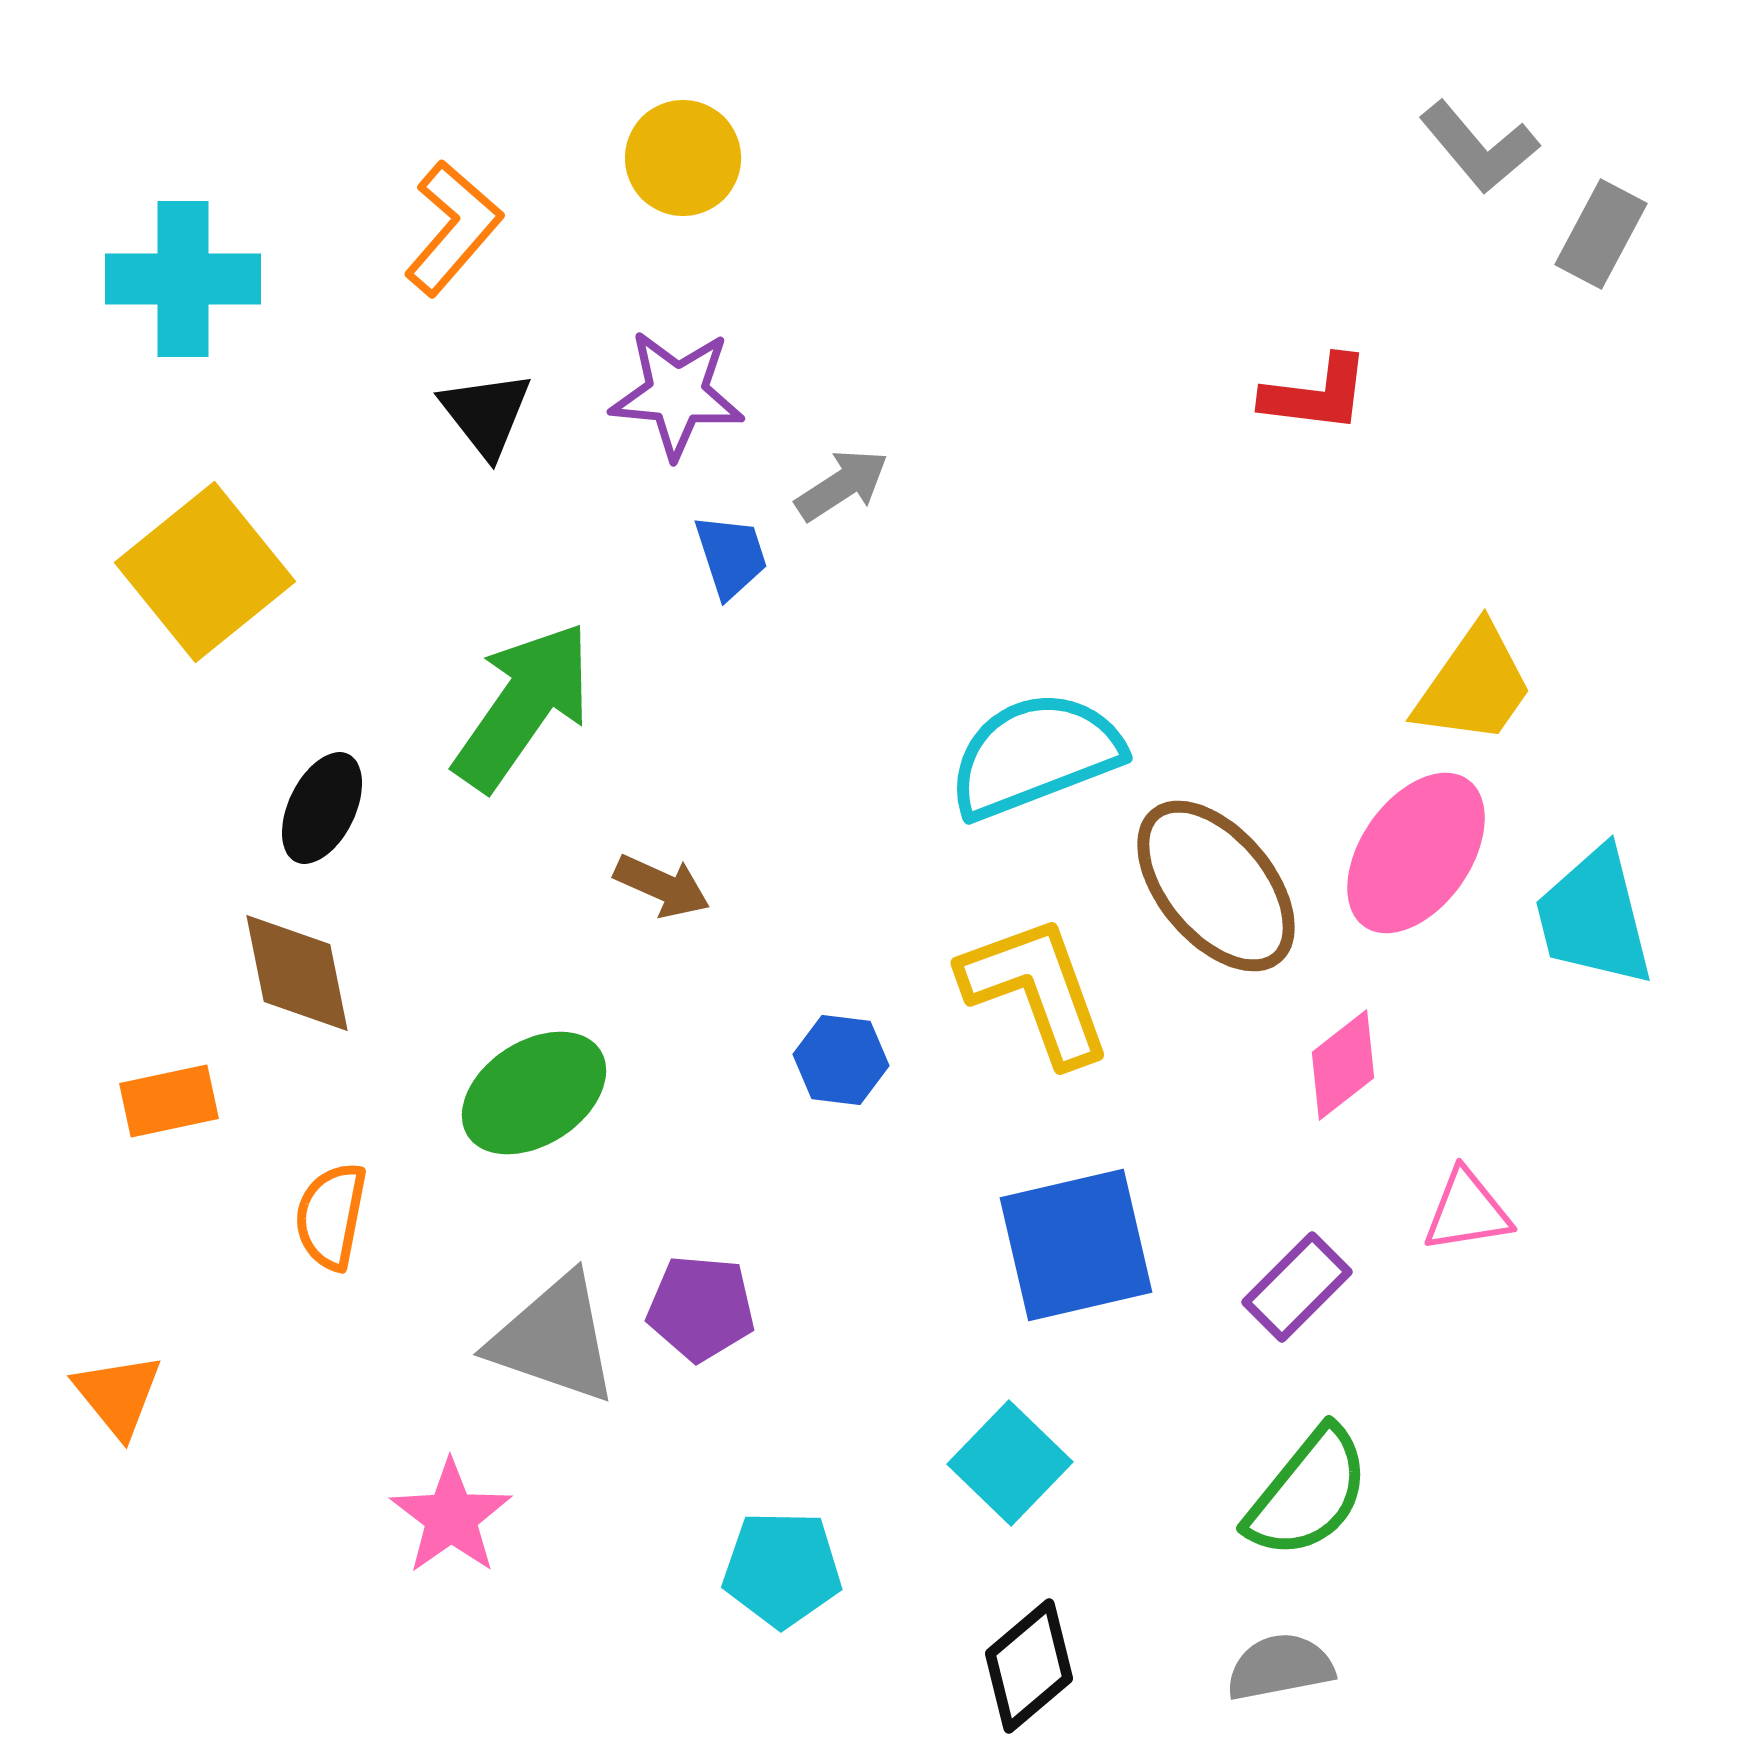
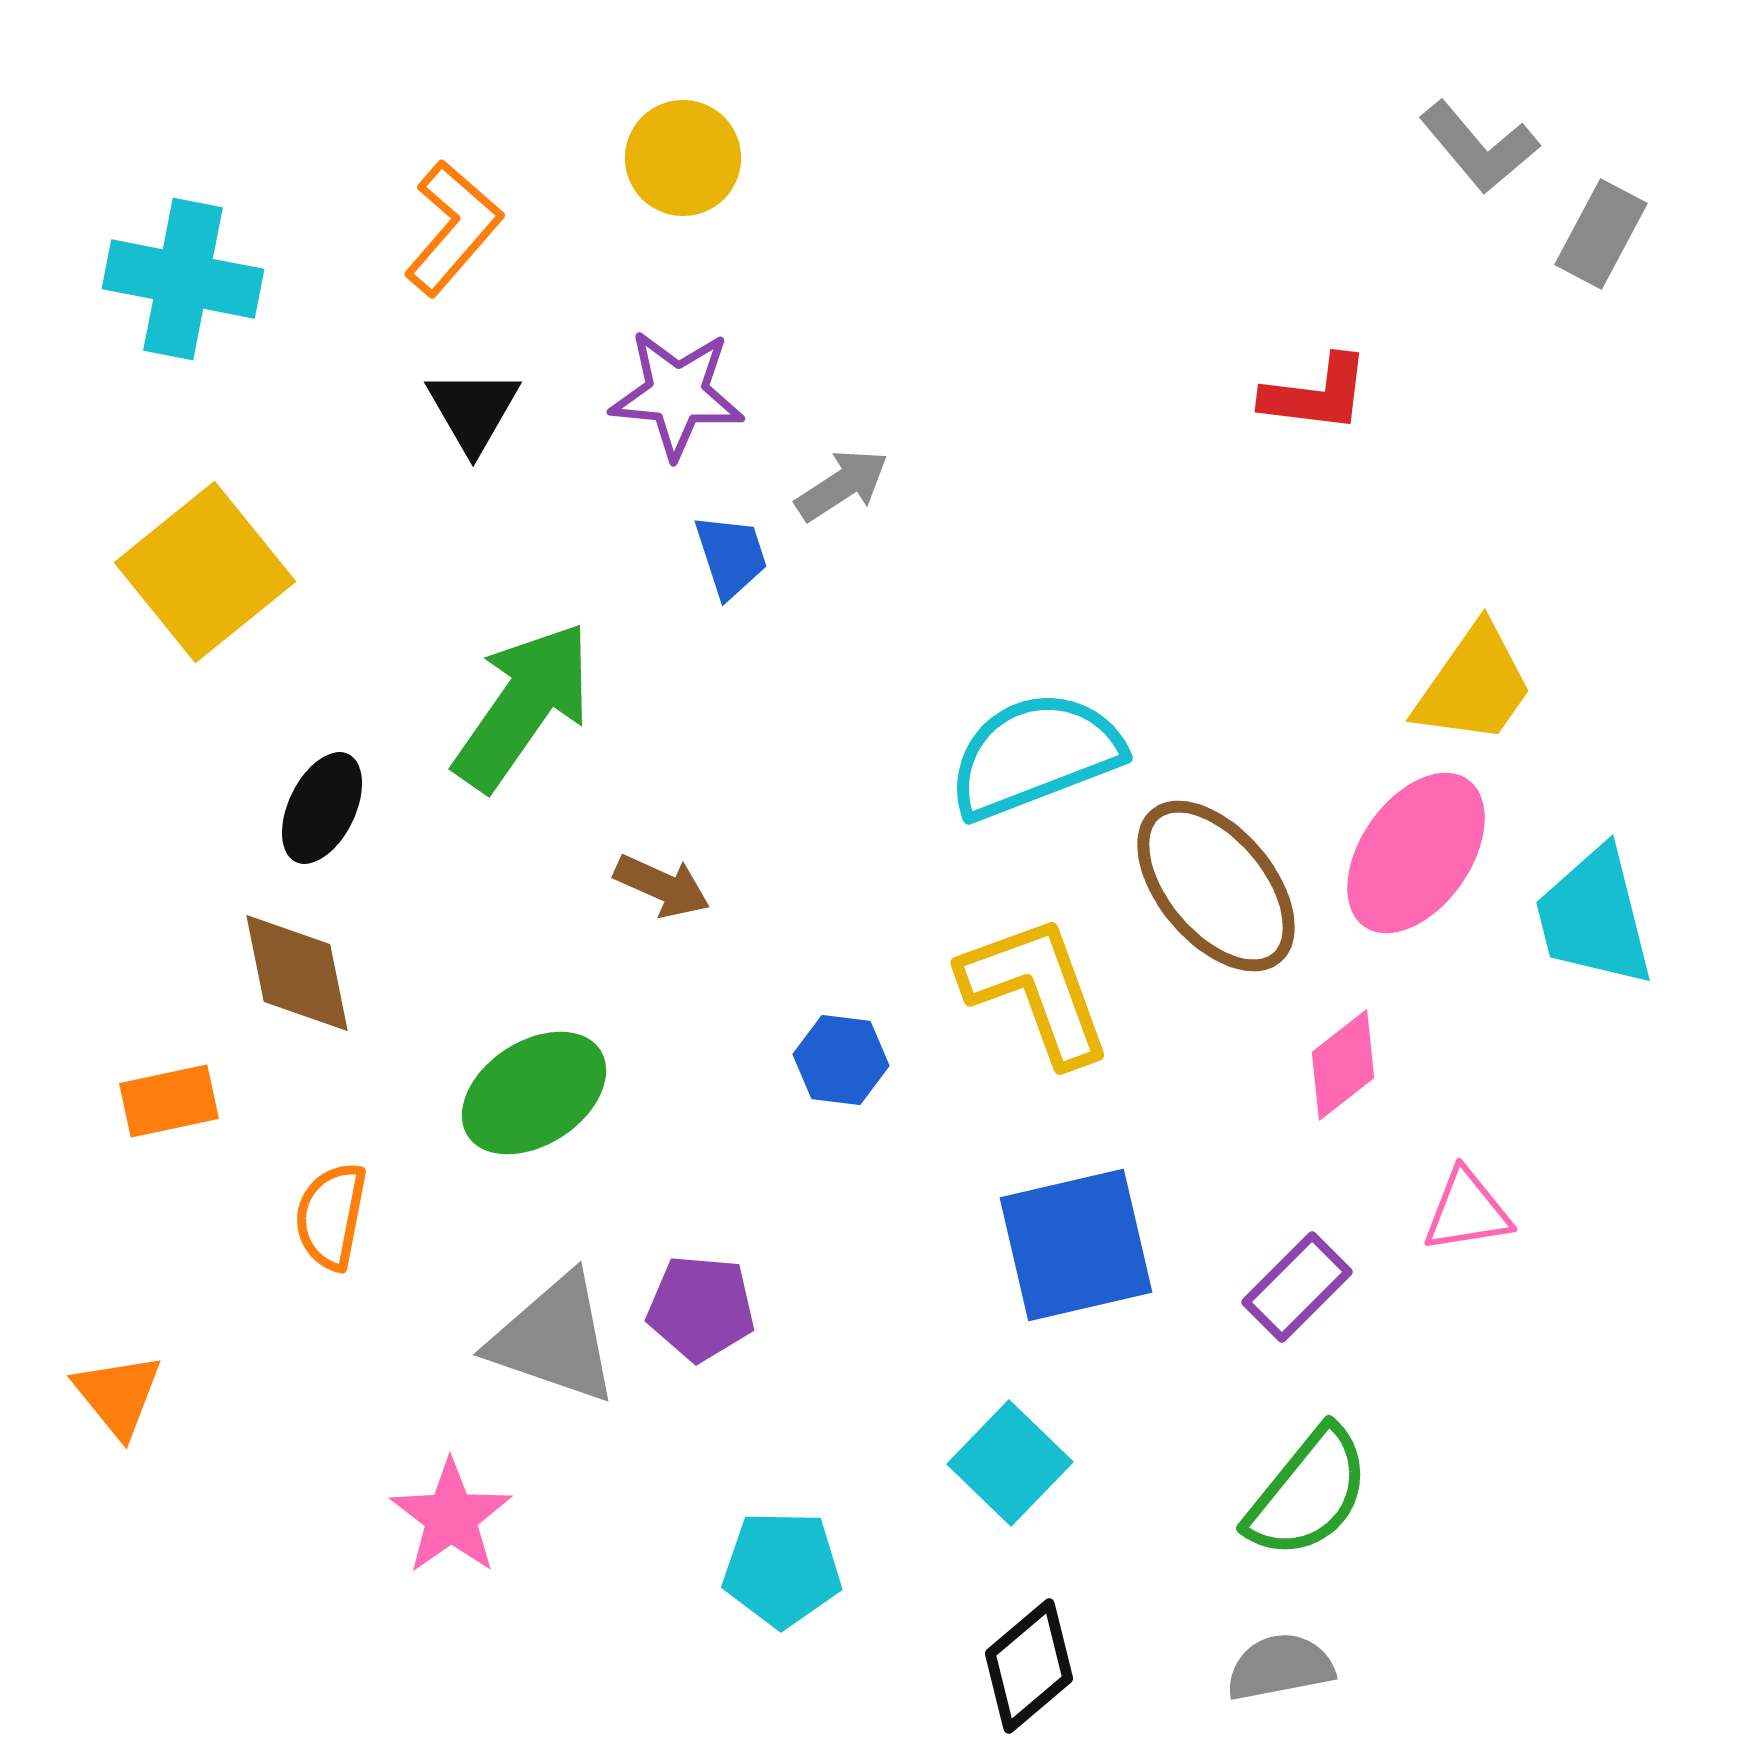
cyan cross: rotated 11 degrees clockwise
black triangle: moved 13 px left, 4 px up; rotated 8 degrees clockwise
